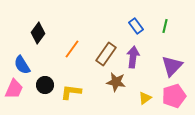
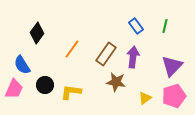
black diamond: moved 1 px left
